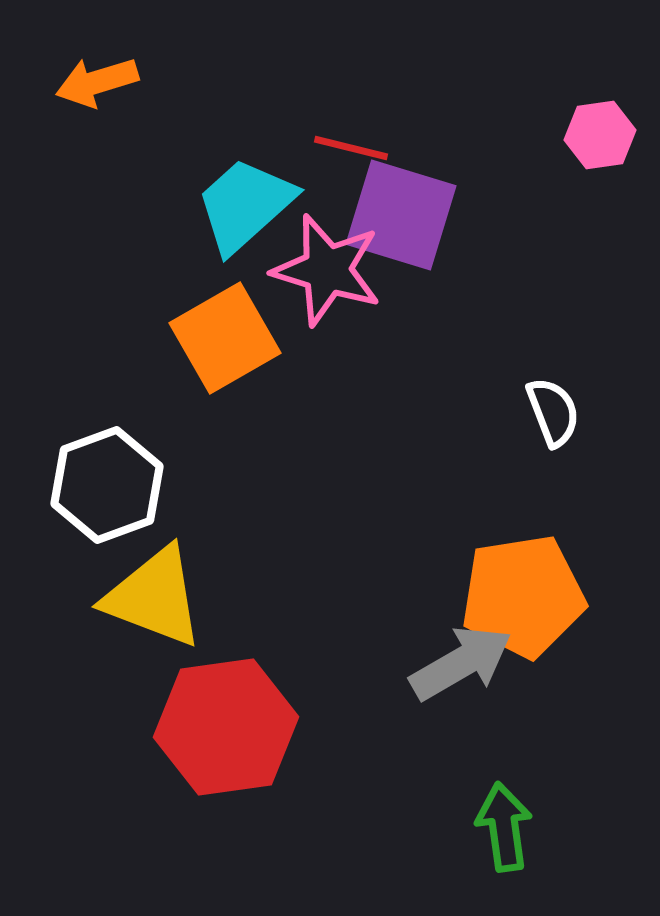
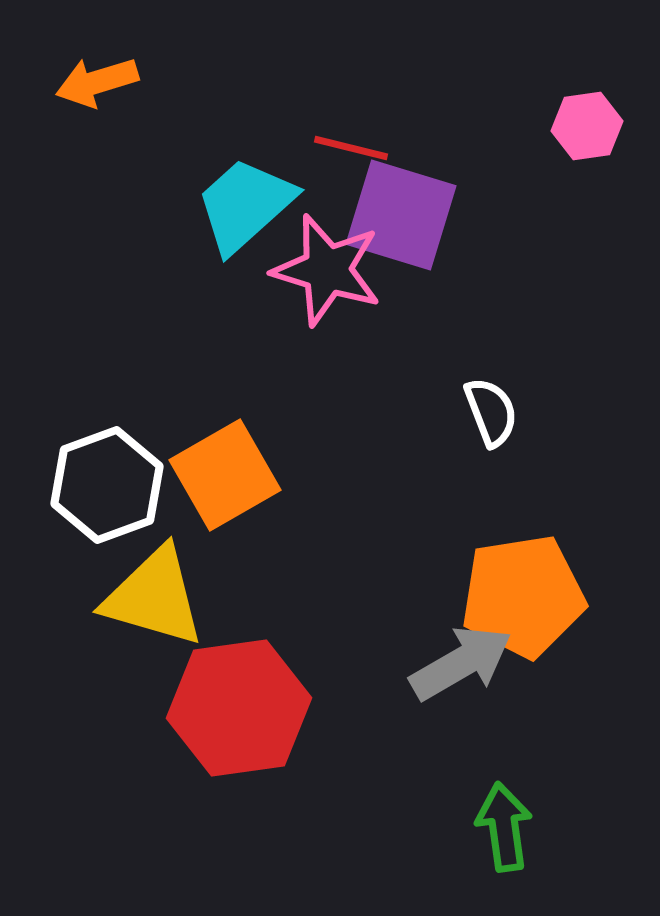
pink hexagon: moved 13 px left, 9 px up
orange square: moved 137 px down
white semicircle: moved 62 px left
yellow triangle: rotated 5 degrees counterclockwise
red hexagon: moved 13 px right, 19 px up
